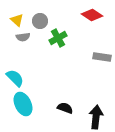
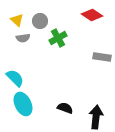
gray semicircle: moved 1 px down
